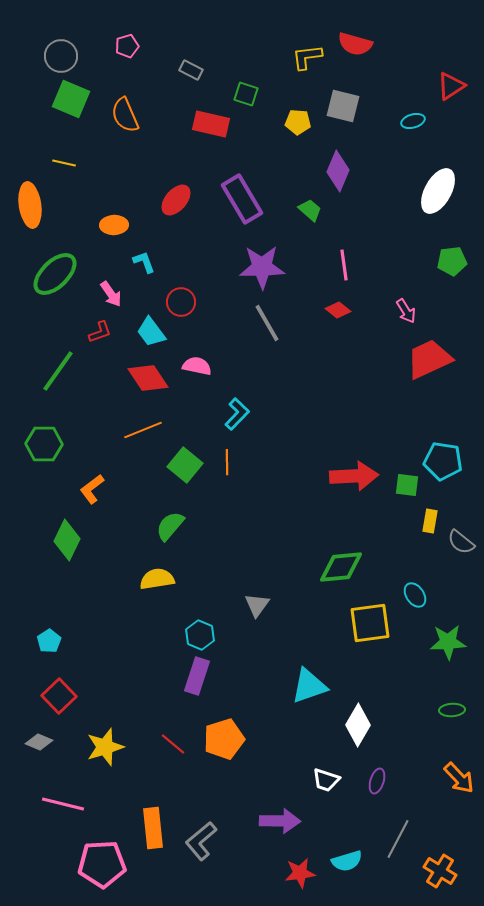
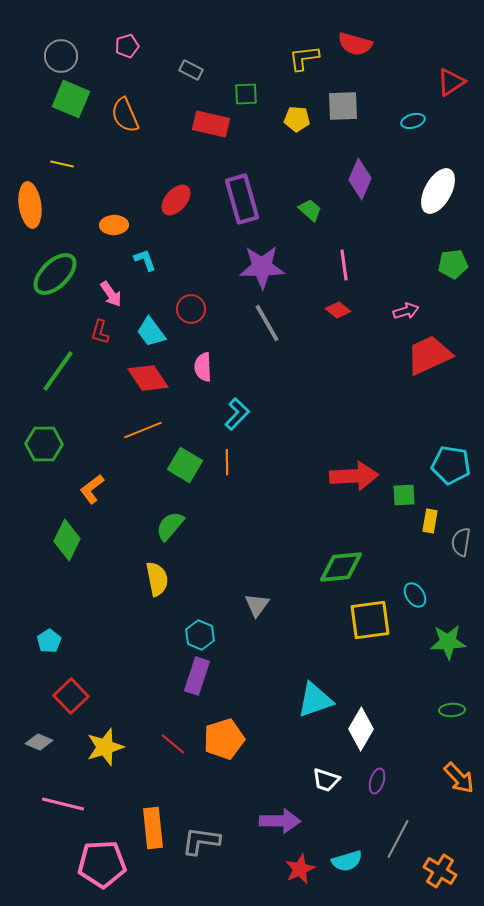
yellow L-shape at (307, 57): moved 3 px left, 1 px down
red triangle at (451, 86): moved 4 px up
green square at (246, 94): rotated 20 degrees counterclockwise
gray square at (343, 106): rotated 16 degrees counterclockwise
yellow pentagon at (298, 122): moved 1 px left, 3 px up
yellow line at (64, 163): moved 2 px left, 1 px down
purple diamond at (338, 171): moved 22 px right, 8 px down
purple rectangle at (242, 199): rotated 15 degrees clockwise
green pentagon at (452, 261): moved 1 px right, 3 px down
cyan L-shape at (144, 262): moved 1 px right, 2 px up
red circle at (181, 302): moved 10 px right, 7 px down
pink arrow at (406, 311): rotated 75 degrees counterclockwise
red L-shape at (100, 332): rotated 125 degrees clockwise
red trapezoid at (429, 359): moved 4 px up
pink semicircle at (197, 366): moved 6 px right, 1 px down; rotated 104 degrees counterclockwise
cyan pentagon at (443, 461): moved 8 px right, 4 px down
green square at (185, 465): rotated 8 degrees counterclockwise
green square at (407, 485): moved 3 px left, 10 px down; rotated 10 degrees counterclockwise
gray semicircle at (461, 542): rotated 60 degrees clockwise
yellow semicircle at (157, 579): rotated 88 degrees clockwise
yellow square at (370, 623): moved 3 px up
cyan triangle at (309, 686): moved 6 px right, 14 px down
red square at (59, 696): moved 12 px right
white diamond at (358, 725): moved 3 px right, 4 px down
gray L-shape at (201, 841): rotated 48 degrees clockwise
red star at (300, 873): moved 4 px up; rotated 16 degrees counterclockwise
